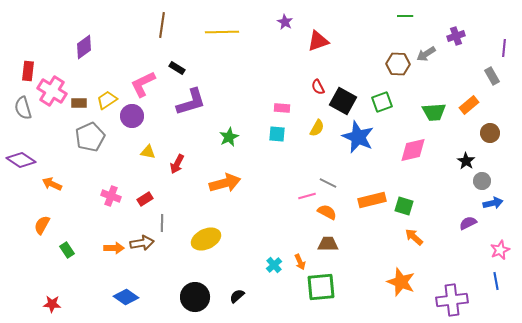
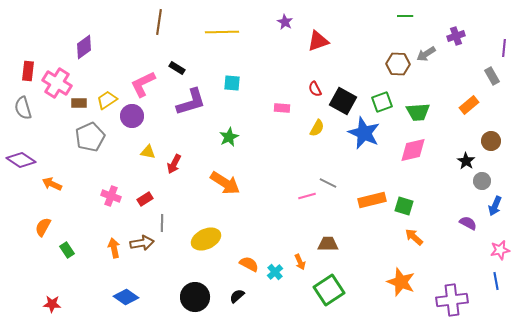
brown line at (162, 25): moved 3 px left, 3 px up
red semicircle at (318, 87): moved 3 px left, 2 px down
pink cross at (52, 91): moved 5 px right, 8 px up
green trapezoid at (434, 112): moved 16 px left
brown circle at (490, 133): moved 1 px right, 8 px down
cyan square at (277, 134): moved 45 px left, 51 px up
blue star at (358, 137): moved 6 px right, 4 px up
red arrow at (177, 164): moved 3 px left
orange arrow at (225, 183): rotated 48 degrees clockwise
blue arrow at (493, 203): moved 2 px right, 3 px down; rotated 126 degrees clockwise
orange semicircle at (327, 212): moved 78 px left, 52 px down
purple semicircle at (468, 223): rotated 54 degrees clockwise
orange semicircle at (42, 225): moved 1 px right, 2 px down
orange arrow at (114, 248): rotated 102 degrees counterclockwise
pink star at (500, 250): rotated 12 degrees clockwise
cyan cross at (274, 265): moved 1 px right, 7 px down
green square at (321, 287): moved 8 px right, 3 px down; rotated 28 degrees counterclockwise
